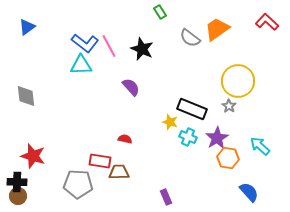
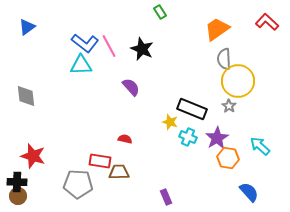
gray semicircle: moved 34 px right, 21 px down; rotated 50 degrees clockwise
